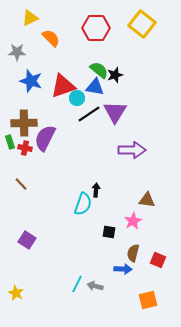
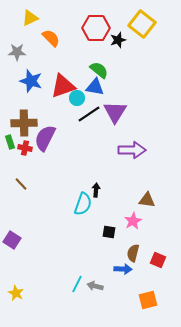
black star: moved 3 px right, 35 px up
purple square: moved 15 px left
